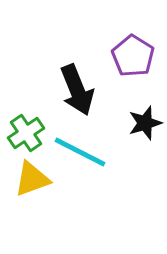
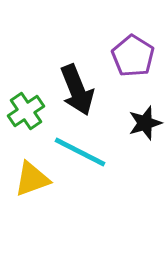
green cross: moved 22 px up
